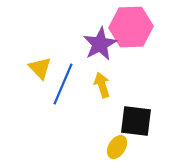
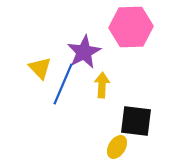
purple star: moved 16 px left, 8 px down
yellow arrow: rotated 20 degrees clockwise
